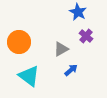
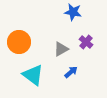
blue star: moved 5 px left; rotated 18 degrees counterclockwise
purple cross: moved 6 px down
blue arrow: moved 2 px down
cyan triangle: moved 4 px right, 1 px up
